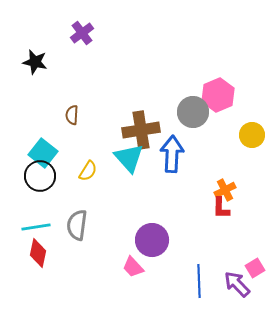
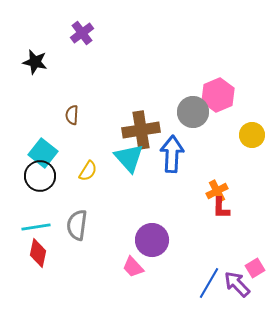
orange cross: moved 8 px left, 1 px down
blue line: moved 10 px right, 2 px down; rotated 32 degrees clockwise
